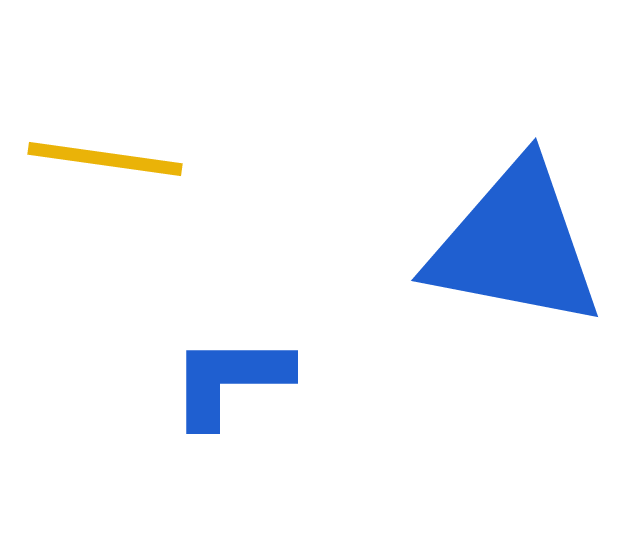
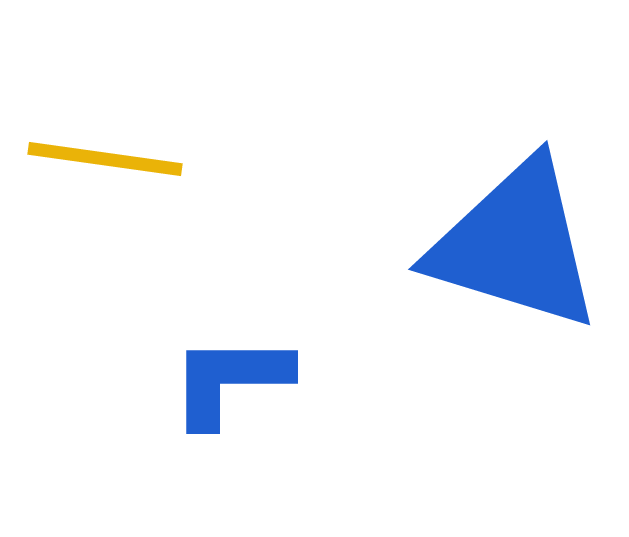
blue triangle: rotated 6 degrees clockwise
